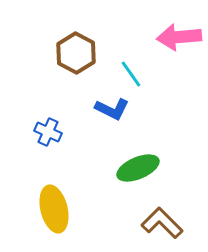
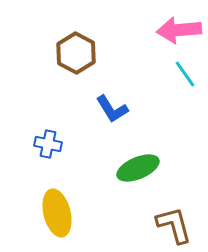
pink arrow: moved 7 px up
cyan line: moved 54 px right
blue L-shape: rotated 32 degrees clockwise
blue cross: moved 12 px down; rotated 12 degrees counterclockwise
yellow ellipse: moved 3 px right, 4 px down
brown L-shape: moved 12 px right, 2 px down; rotated 30 degrees clockwise
